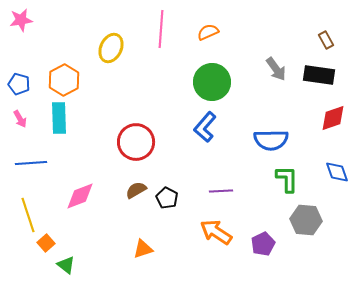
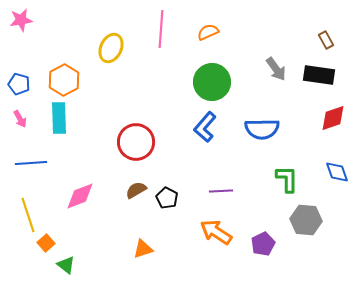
blue semicircle: moved 9 px left, 11 px up
